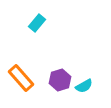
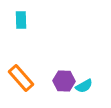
cyan rectangle: moved 16 px left, 3 px up; rotated 42 degrees counterclockwise
purple hexagon: moved 4 px right, 1 px down; rotated 20 degrees clockwise
